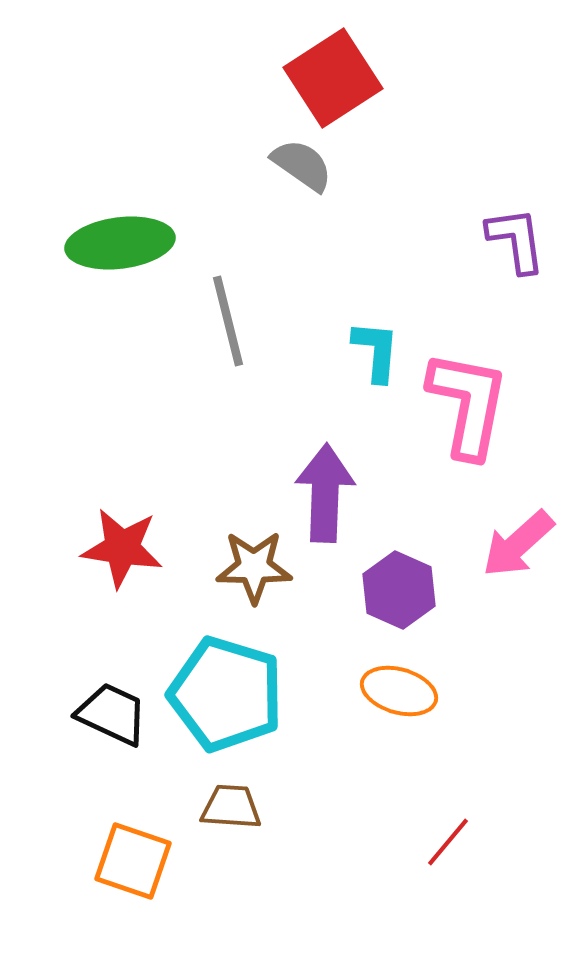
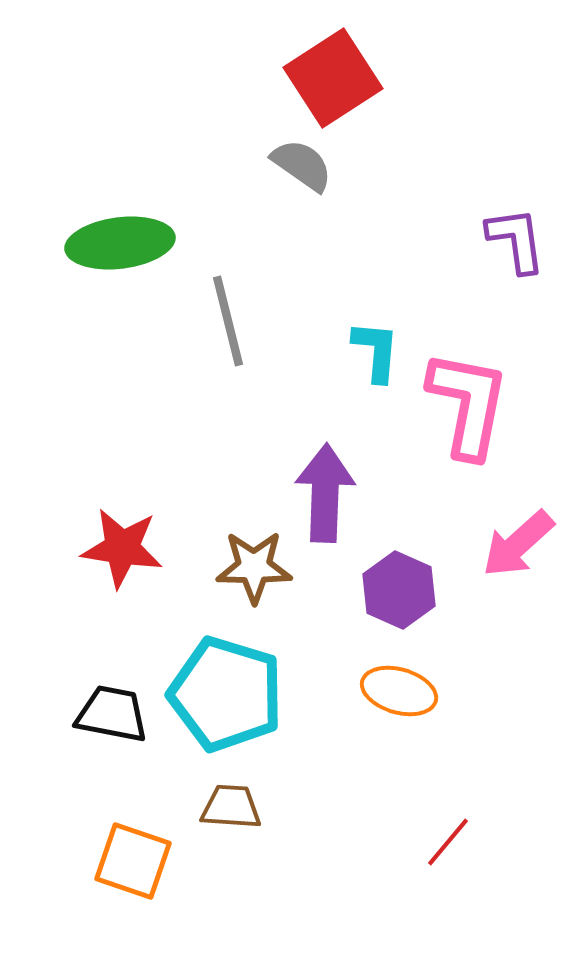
black trapezoid: rotated 14 degrees counterclockwise
